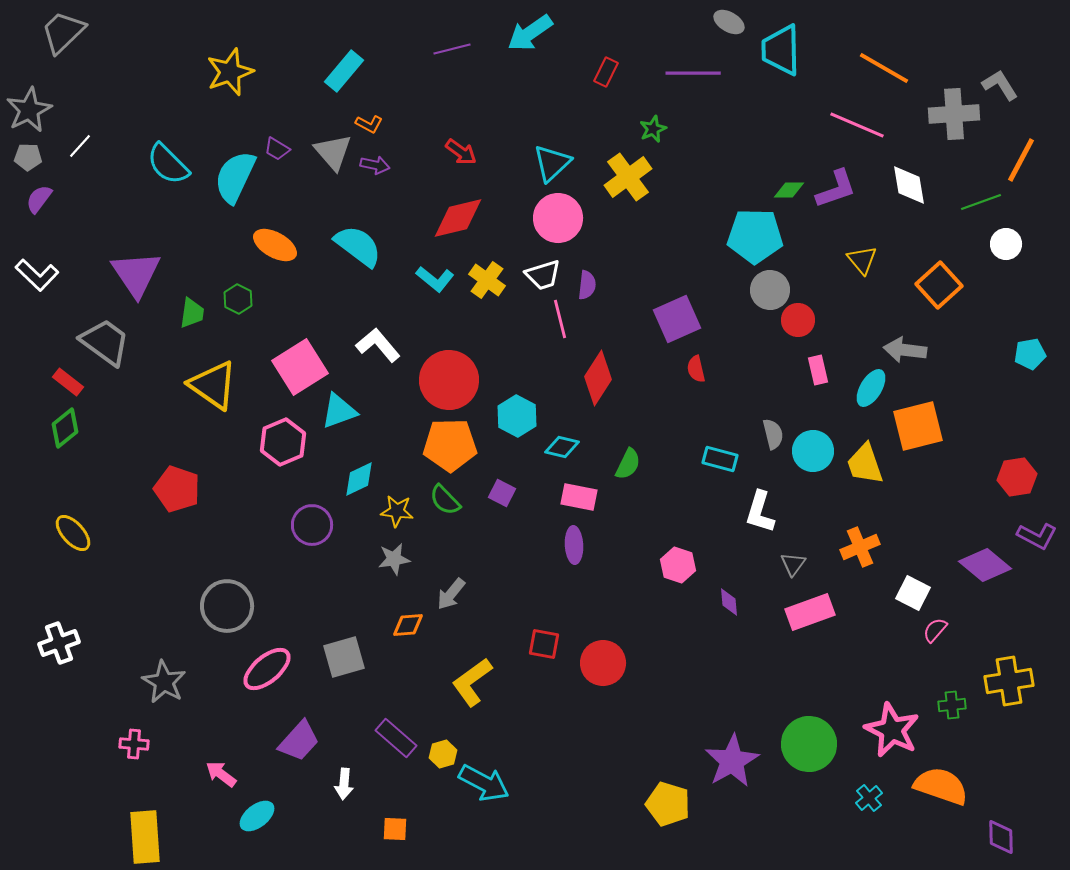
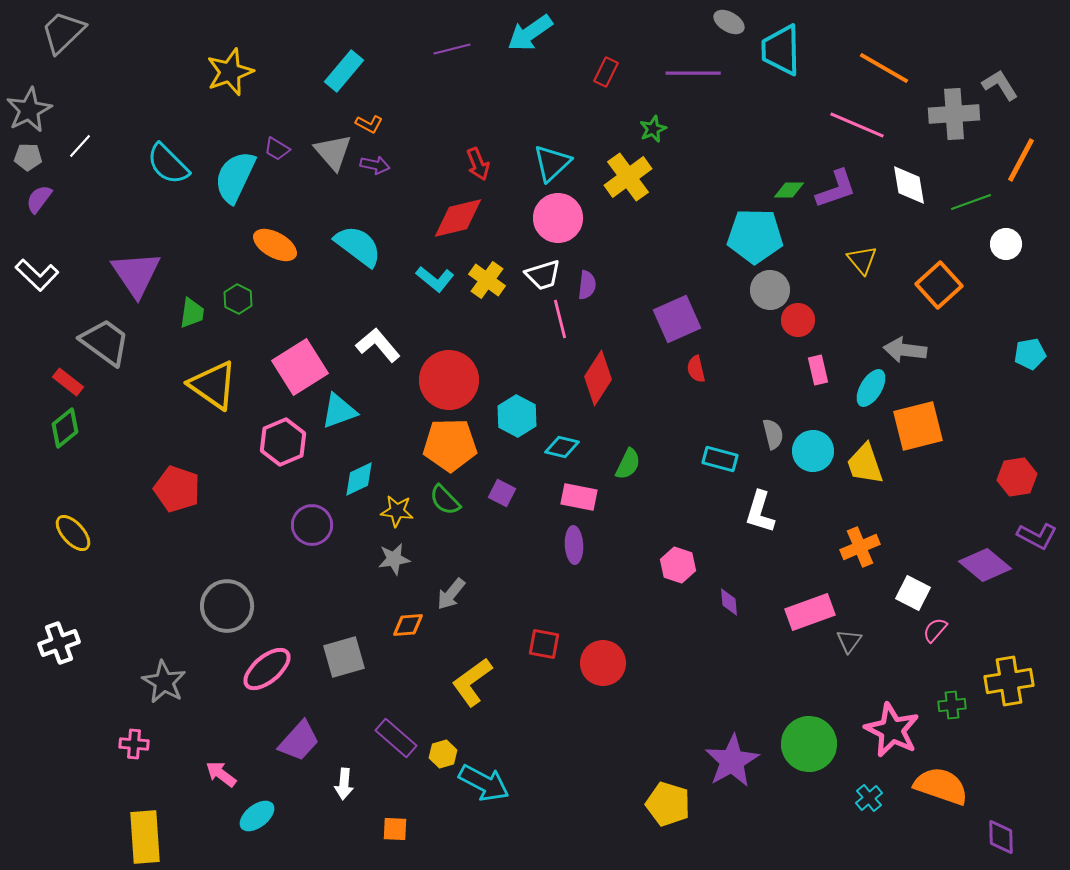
red arrow at (461, 152): moved 17 px right, 12 px down; rotated 32 degrees clockwise
green line at (981, 202): moved 10 px left
gray triangle at (793, 564): moved 56 px right, 77 px down
